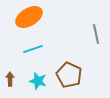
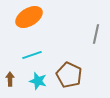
gray line: rotated 24 degrees clockwise
cyan line: moved 1 px left, 6 px down
